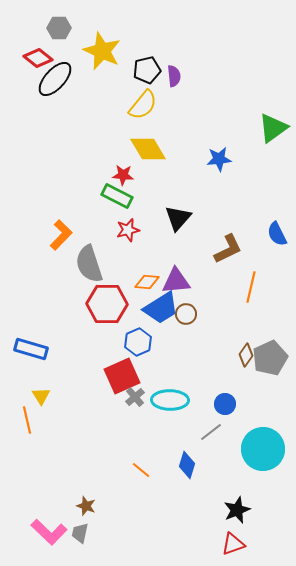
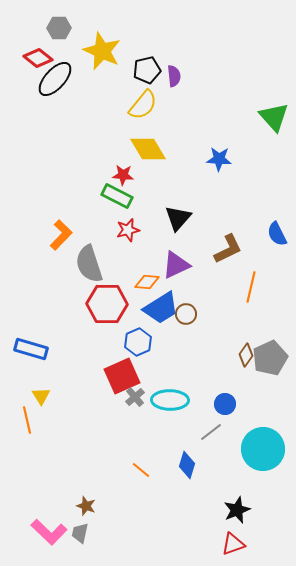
green triangle at (273, 128): moved 1 px right, 11 px up; rotated 36 degrees counterclockwise
blue star at (219, 159): rotated 10 degrees clockwise
purple triangle at (176, 281): moved 16 px up; rotated 20 degrees counterclockwise
